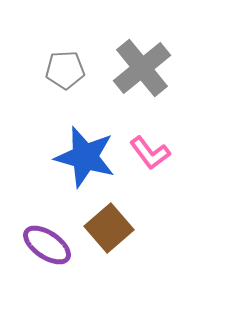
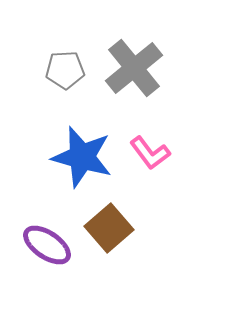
gray cross: moved 8 px left
blue star: moved 3 px left
